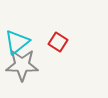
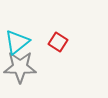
gray star: moved 2 px left, 2 px down
